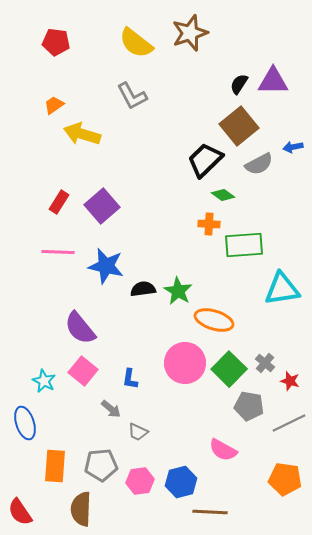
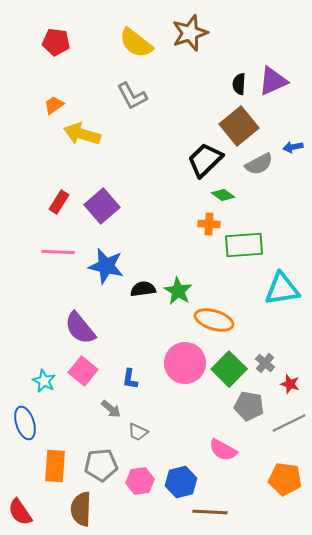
purple triangle at (273, 81): rotated 24 degrees counterclockwise
black semicircle at (239, 84): rotated 30 degrees counterclockwise
red star at (290, 381): moved 3 px down
